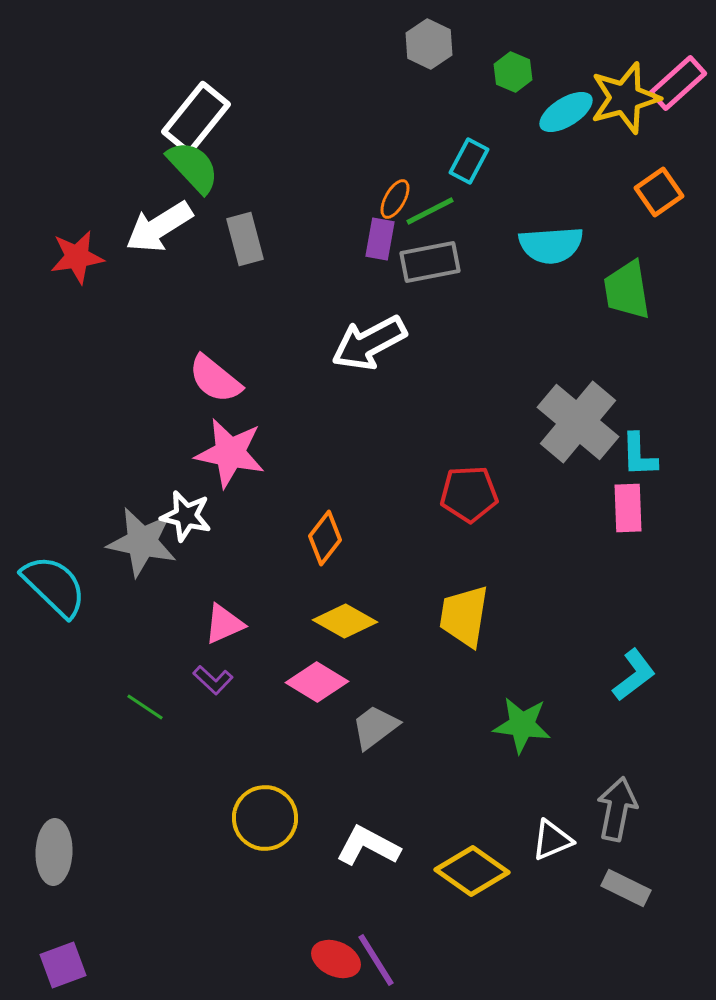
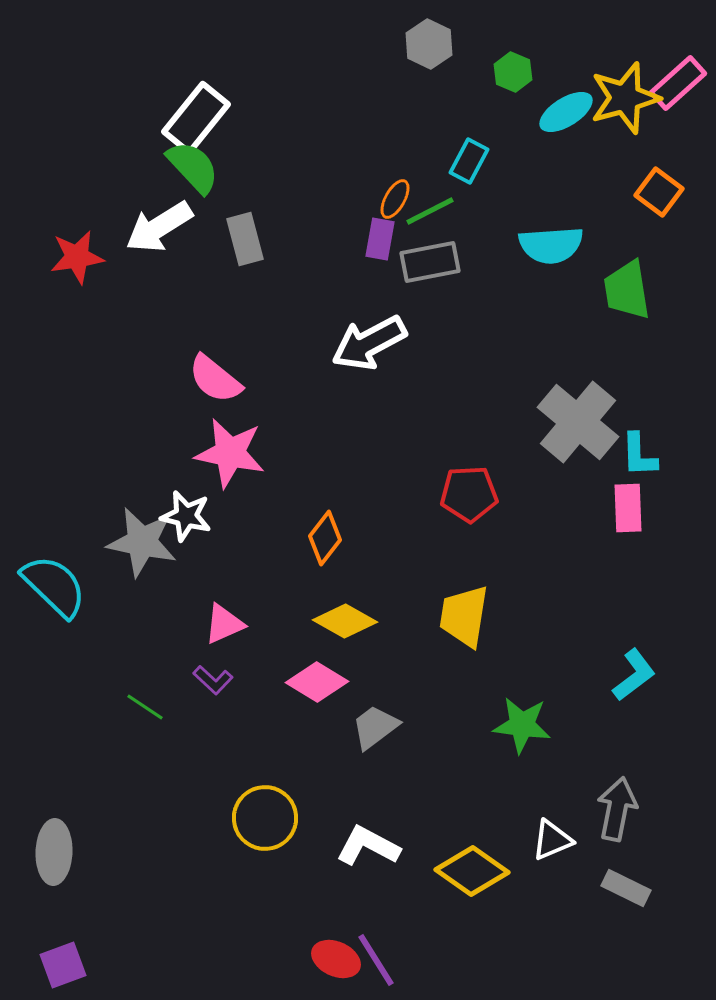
orange square at (659, 192): rotated 18 degrees counterclockwise
